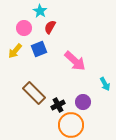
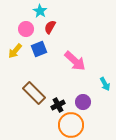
pink circle: moved 2 px right, 1 px down
